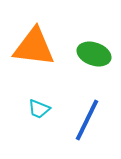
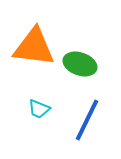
green ellipse: moved 14 px left, 10 px down
